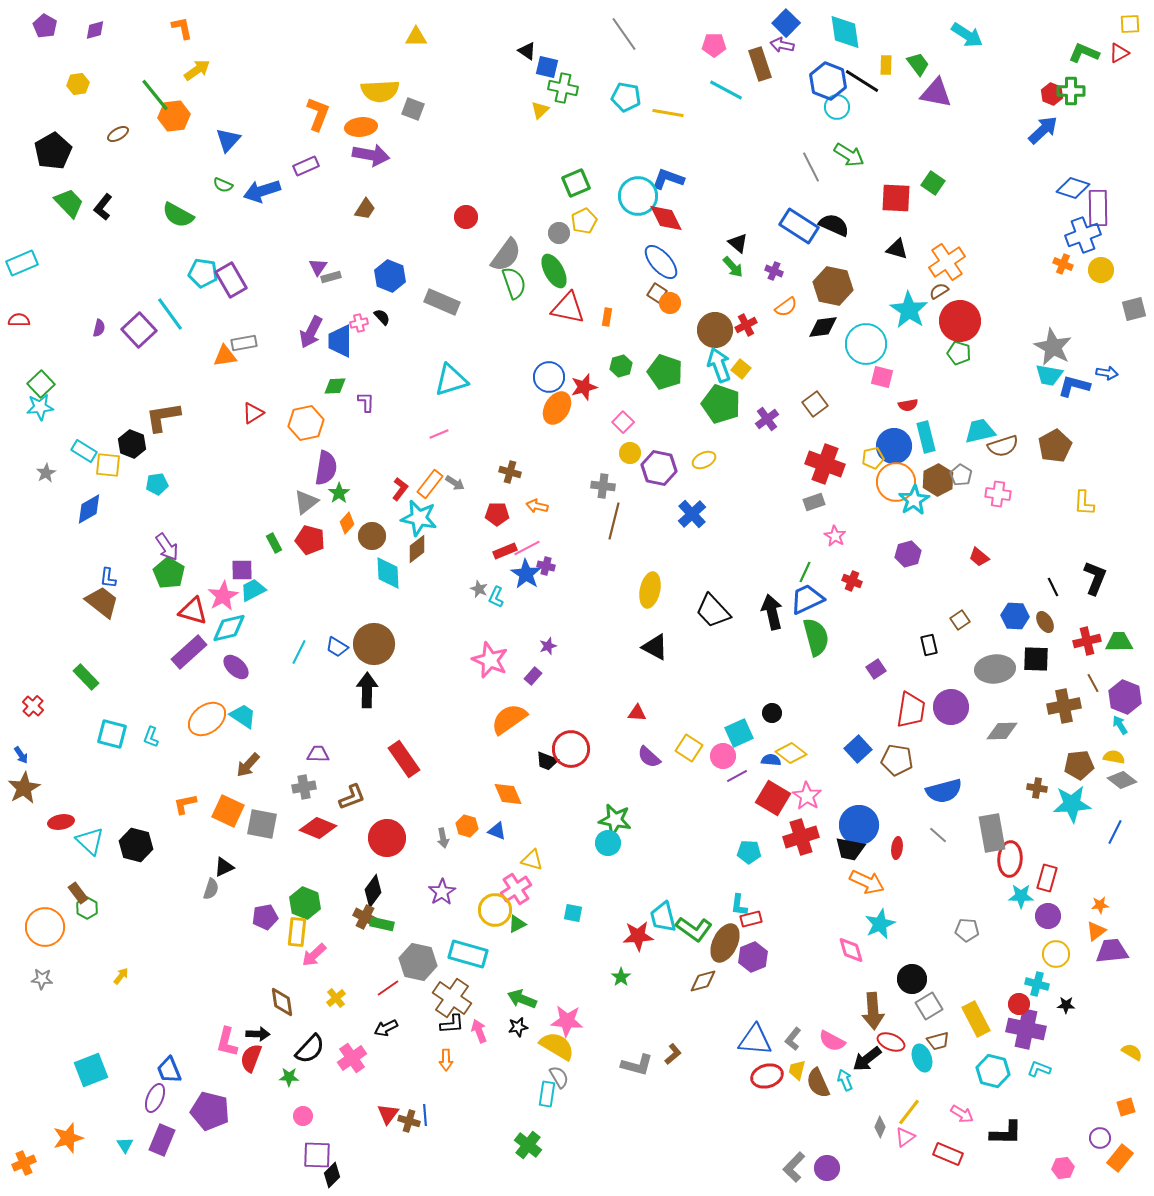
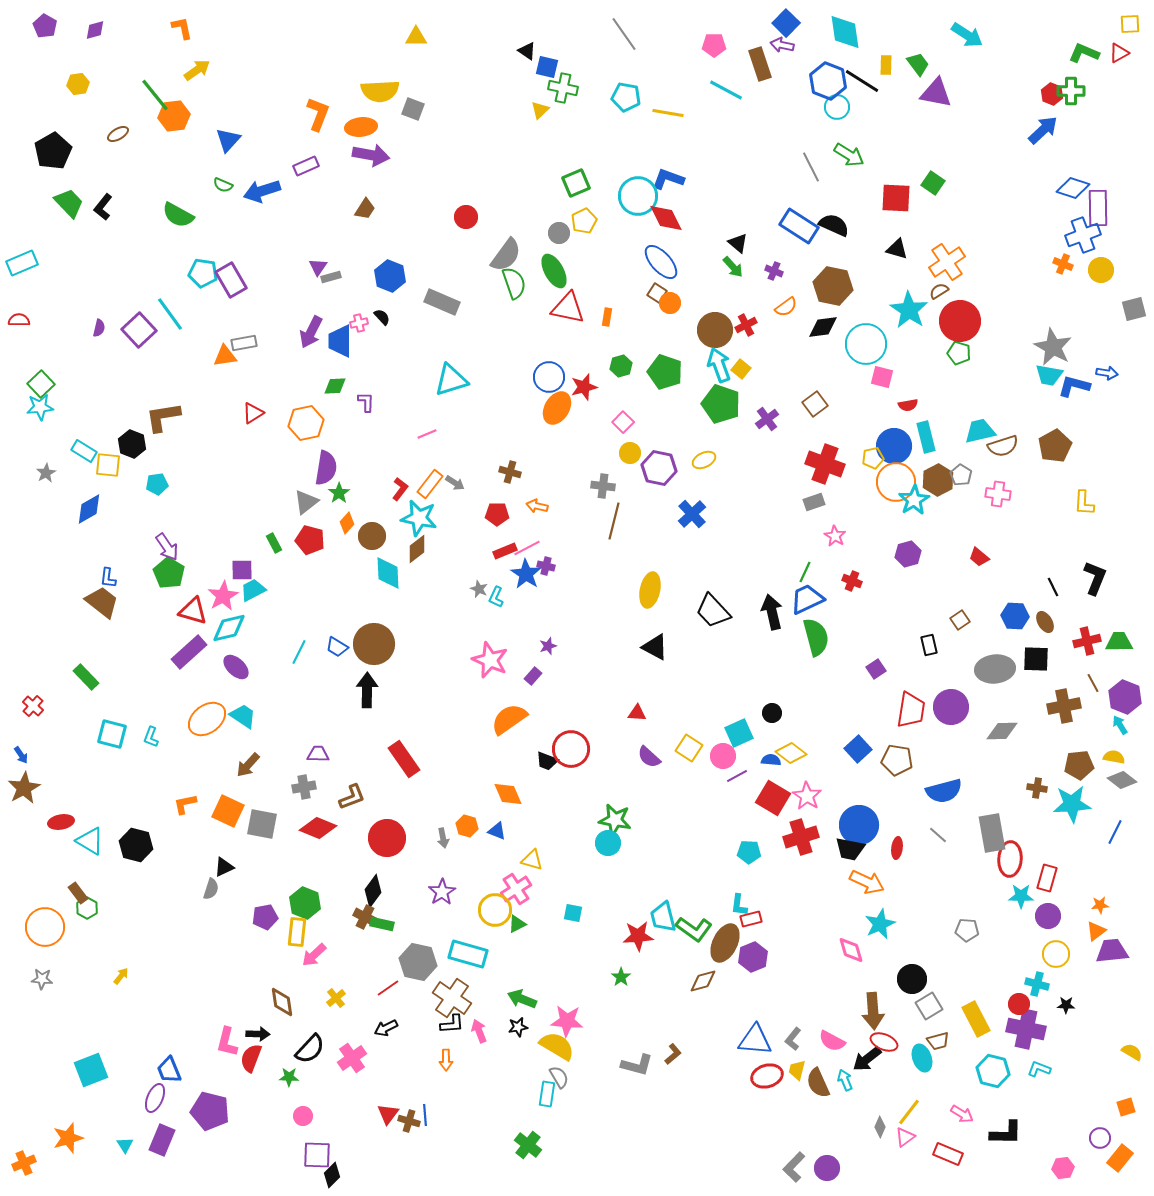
pink line at (439, 434): moved 12 px left
cyan triangle at (90, 841): rotated 12 degrees counterclockwise
red ellipse at (891, 1042): moved 7 px left
